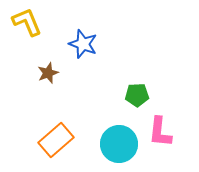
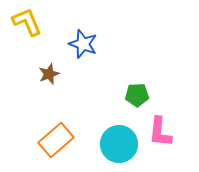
brown star: moved 1 px right, 1 px down
